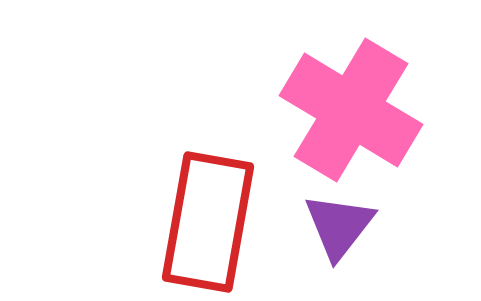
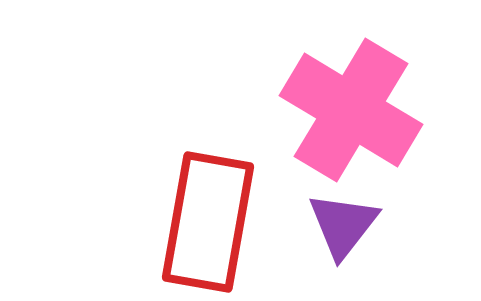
purple triangle: moved 4 px right, 1 px up
